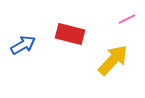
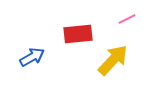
red rectangle: moved 8 px right; rotated 20 degrees counterclockwise
blue arrow: moved 9 px right, 12 px down
